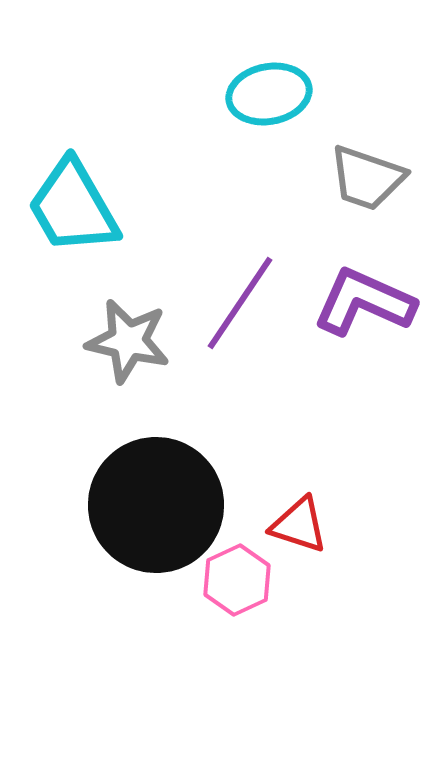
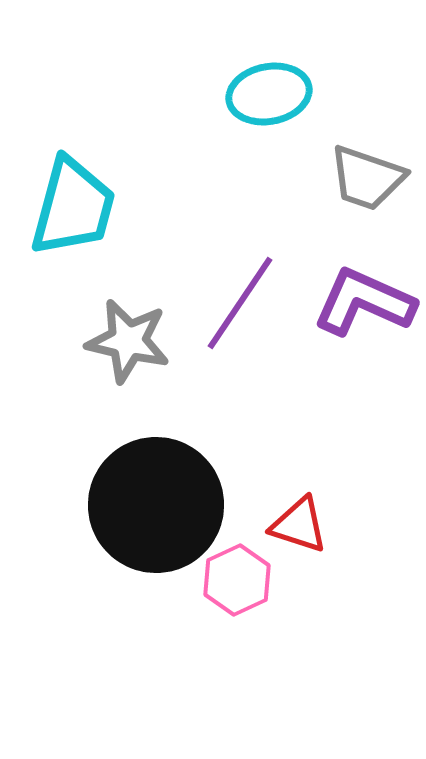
cyan trapezoid: rotated 135 degrees counterclockwise
